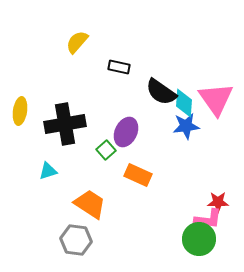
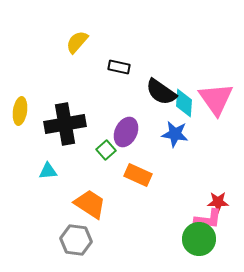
blue star: moved 11 px left, 8 px down; rotated 16 degrees clockwise
cyan triangle: rotated 12 degrees clockwise
